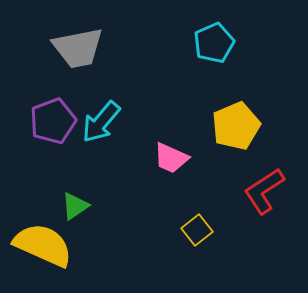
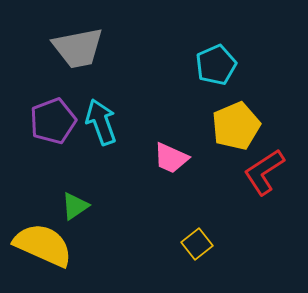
cyan pentagon: moved 2 px right, 22 px down
cyan arrow: rotated 120 degrees clockwise
red L-shape: moved 19 px up
yellow square: moved 14 px down
